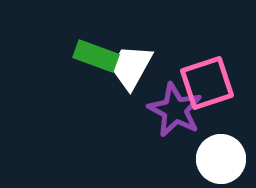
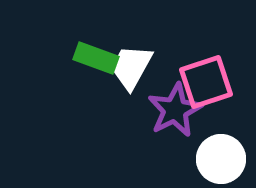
green rectangle: moved 2 px down
pink square: moved 1 px left, 1 px up
purple star: rotated 18 degrees clockwise
